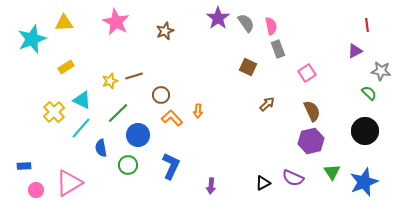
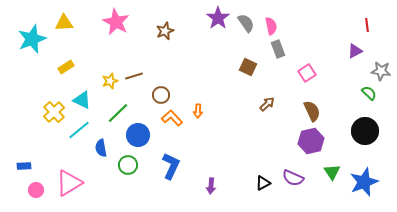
cyan line: moved 2 px left, 2 px down; rotated 10 degrees clockwise
